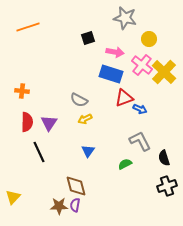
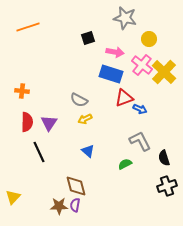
blue triangle: rotated 24 degrees counterclockwise
